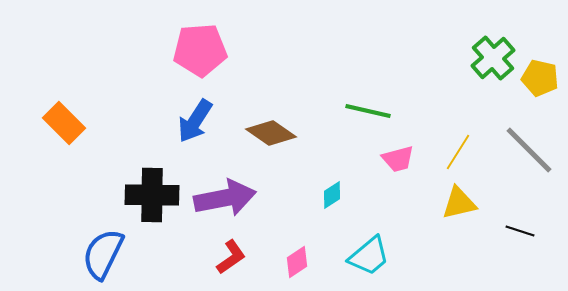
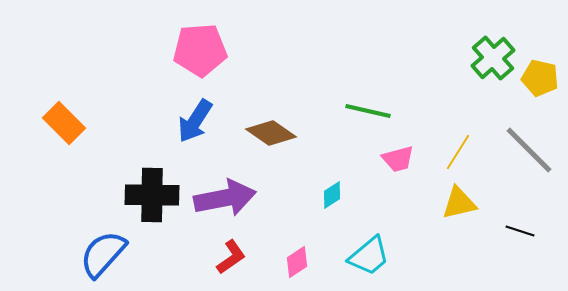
blue semicircle: rotated 16 degrees clockwise
